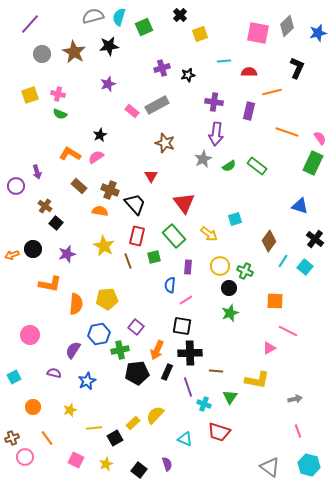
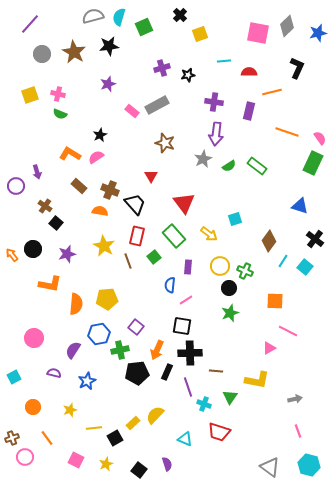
orange arrow at (12, 255): rotated 72 degrees clockwise
green square at (154, 257): rotated 24 degrees counterclockwise
pink circle at (30, 335): moved 4 px right, 3 px down
